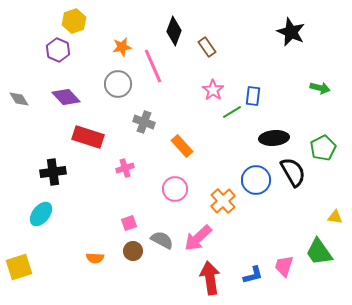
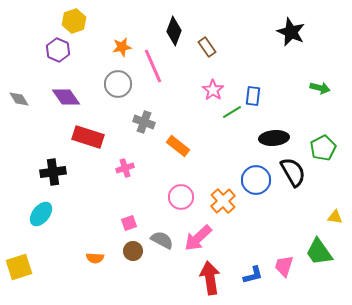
purple diamond: rotated 8 degrees clockwise
orange rectangle: moved 4 px left; rotated 10 degrees counterclockwise
pink circle: moved 6 px right, 8 px down
